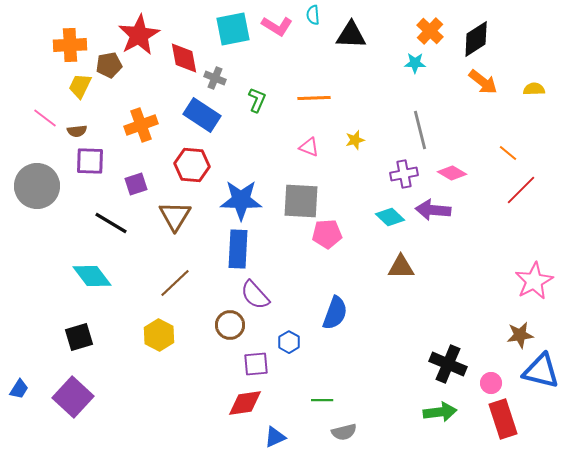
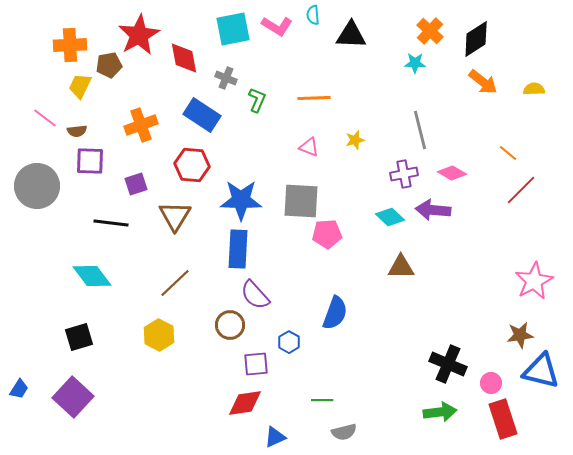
gray cross at (215, 78): moved 11 px right
black line at (111, 223): rotated 24 degrees counterclockwise
